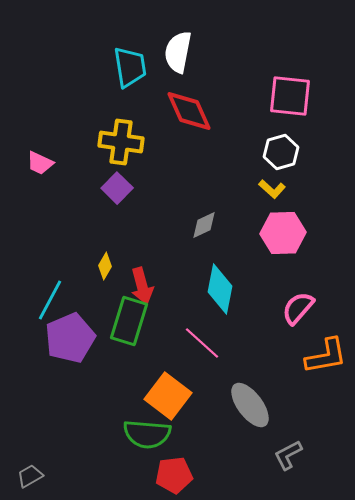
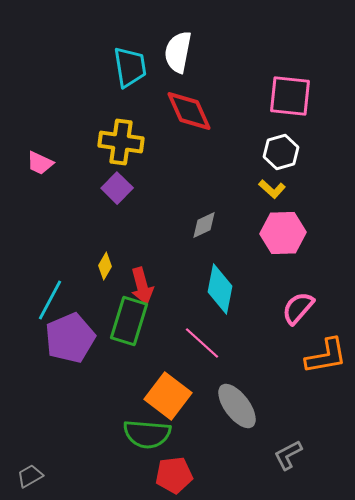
gray ellipse: moved 13 px left, 1 px down
